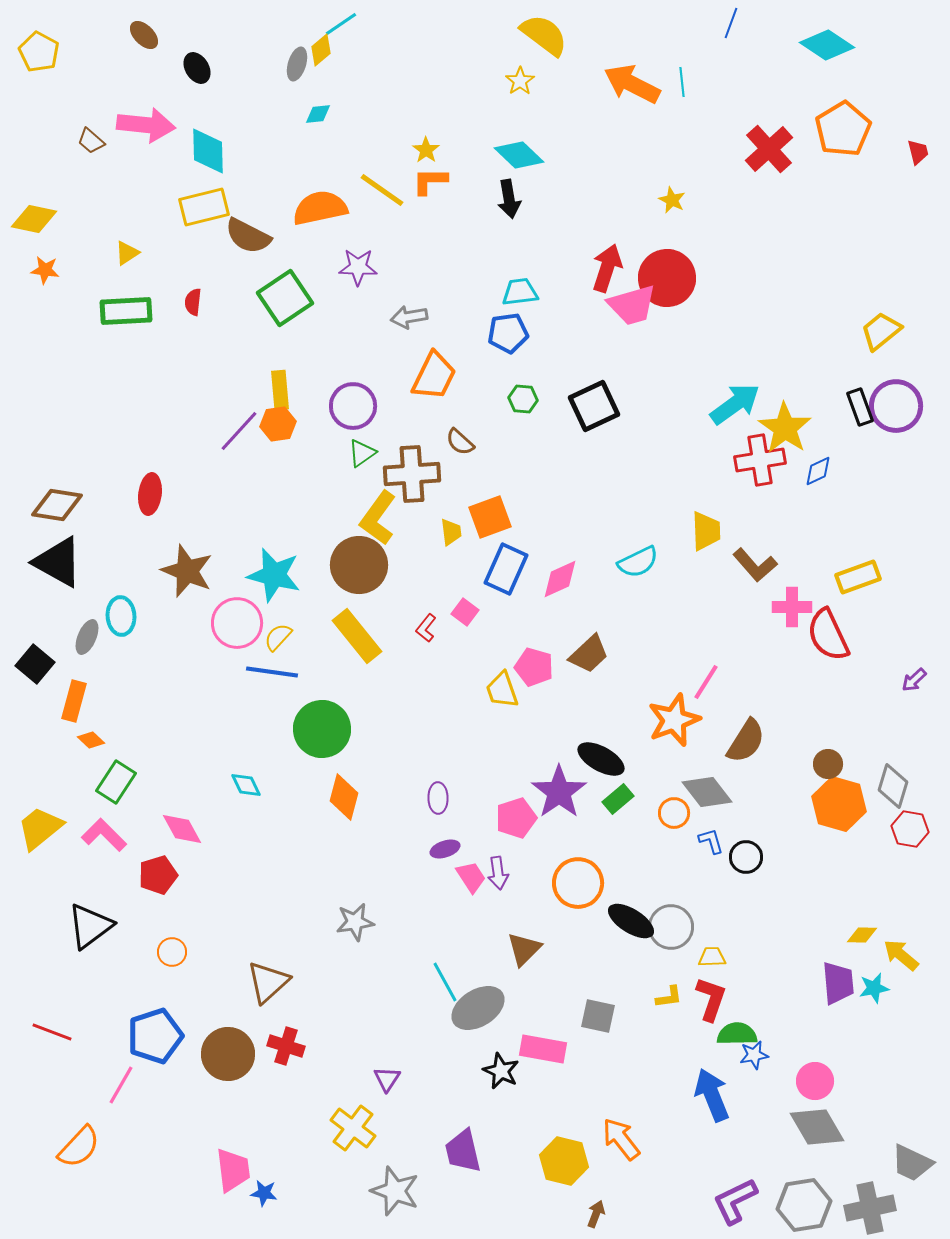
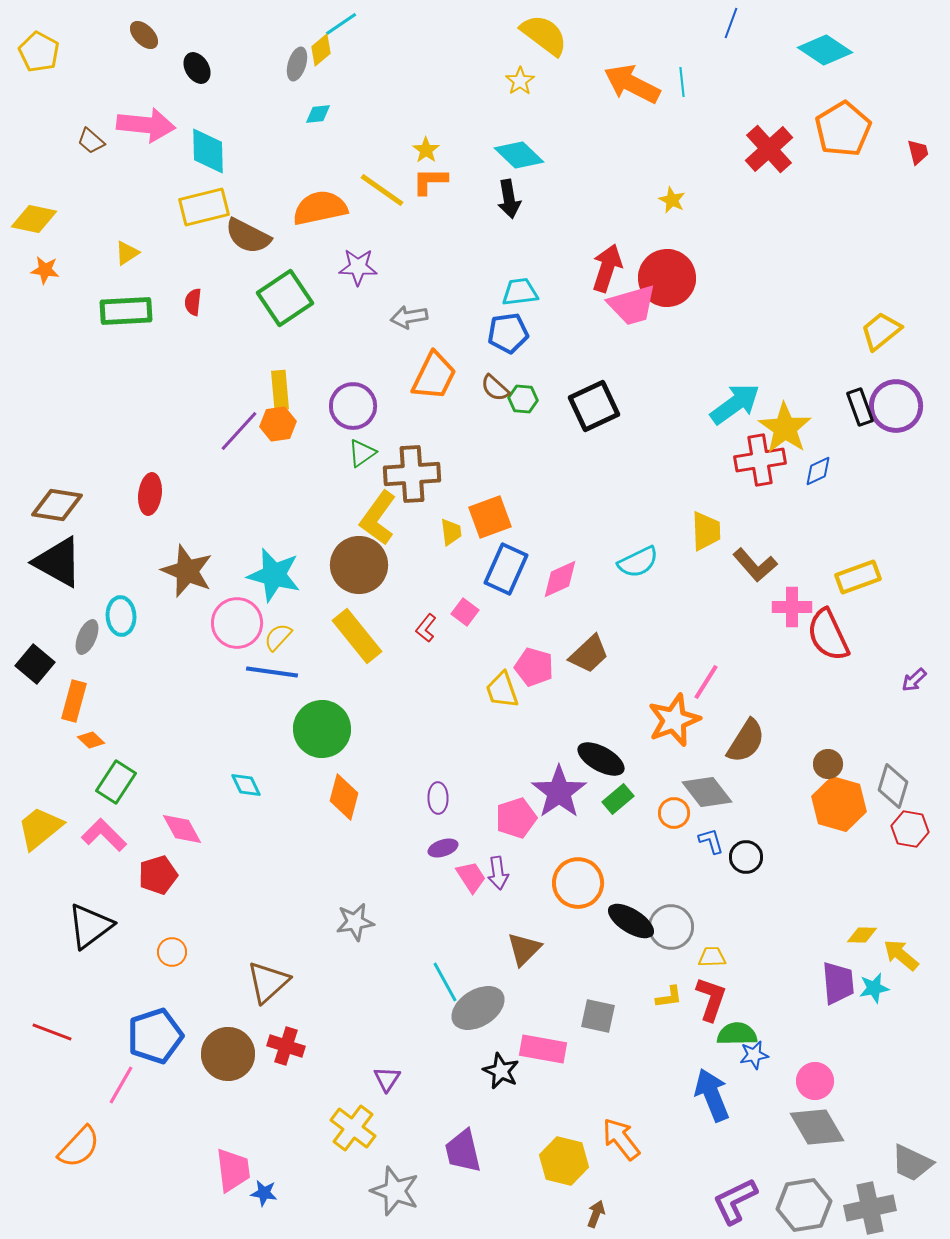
cyan diamond at (827, 45): moved 2 px left, 5 px down
brown semicircle at (460, 442): moved 35 px right, 54 px up
purple ellipse at (445, 849): moved 2 px left, 1 px up
